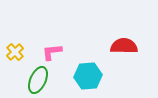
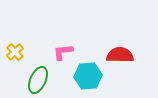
red semicircle: moved 4 px left, 9 px down
pink L-shape: moved 11 px right
